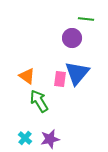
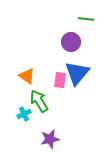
purple circle: moved 1 px left, 4 px down
pink rectangle: moved 1 px down
cyan cross: moved 1 px left, 24 px up; rotated 24 degrees clockwise
